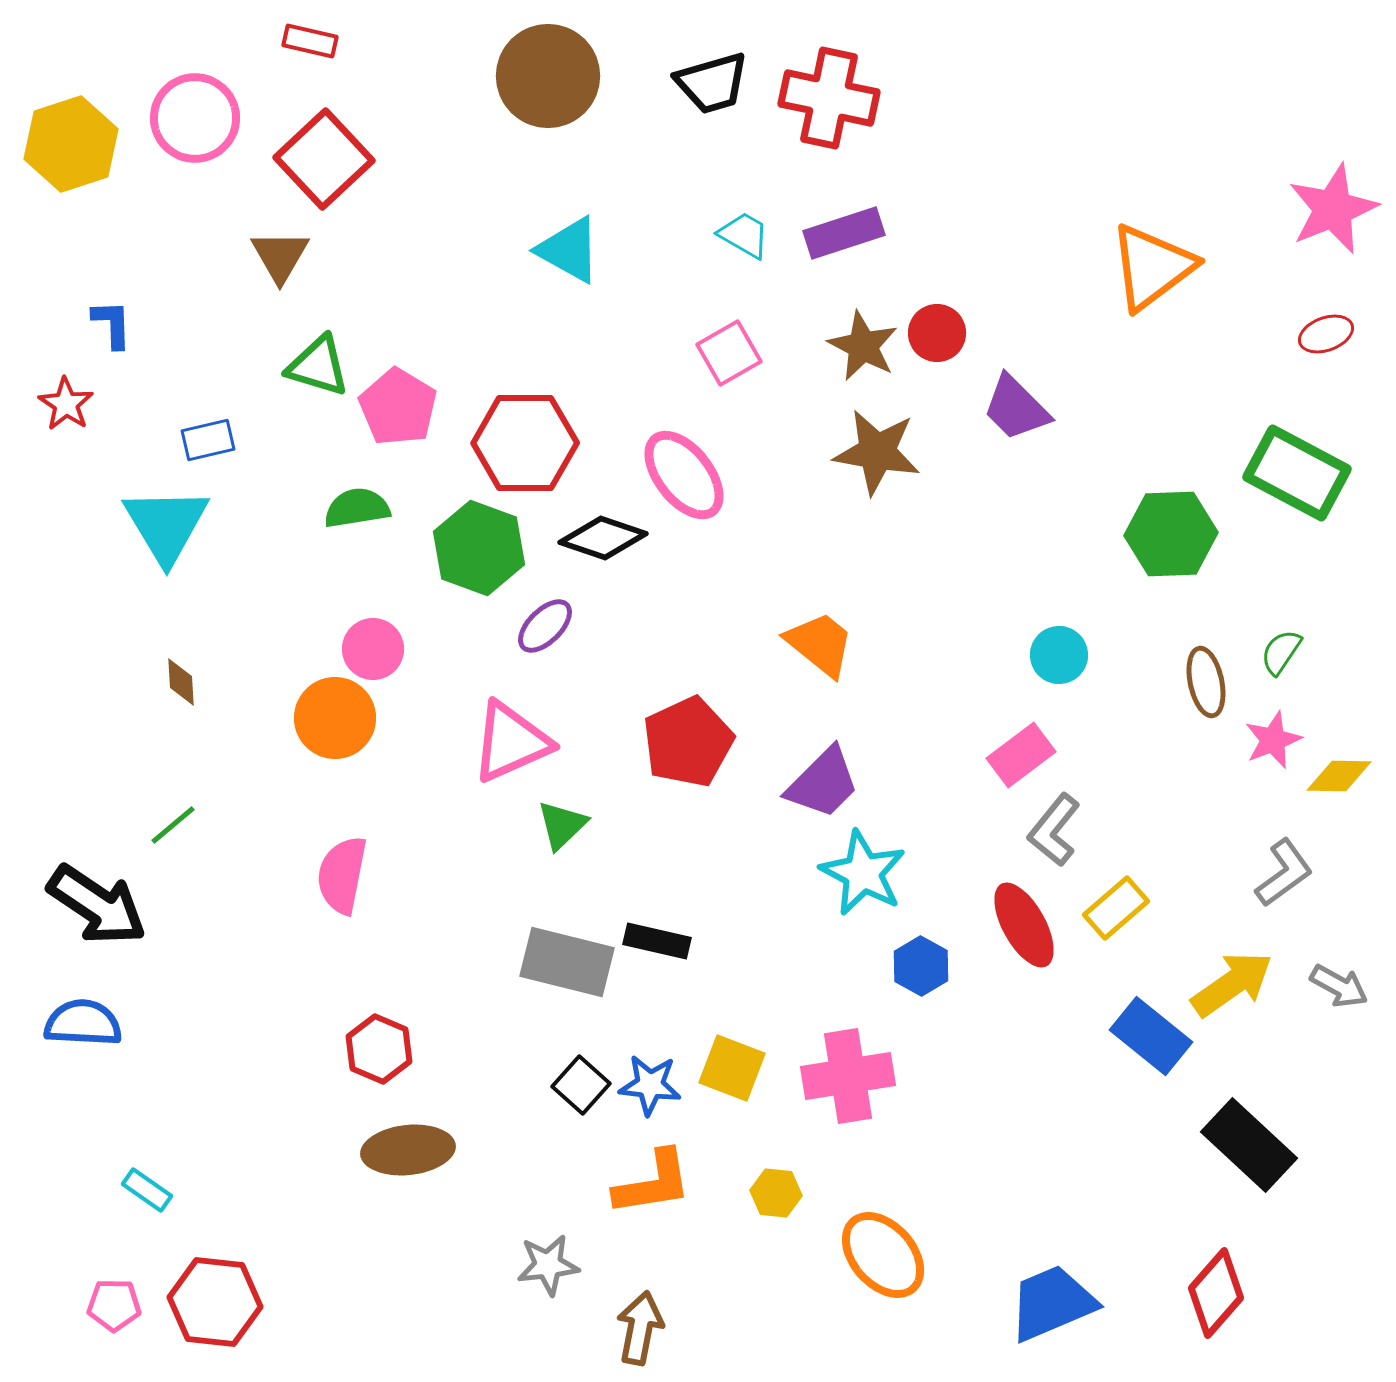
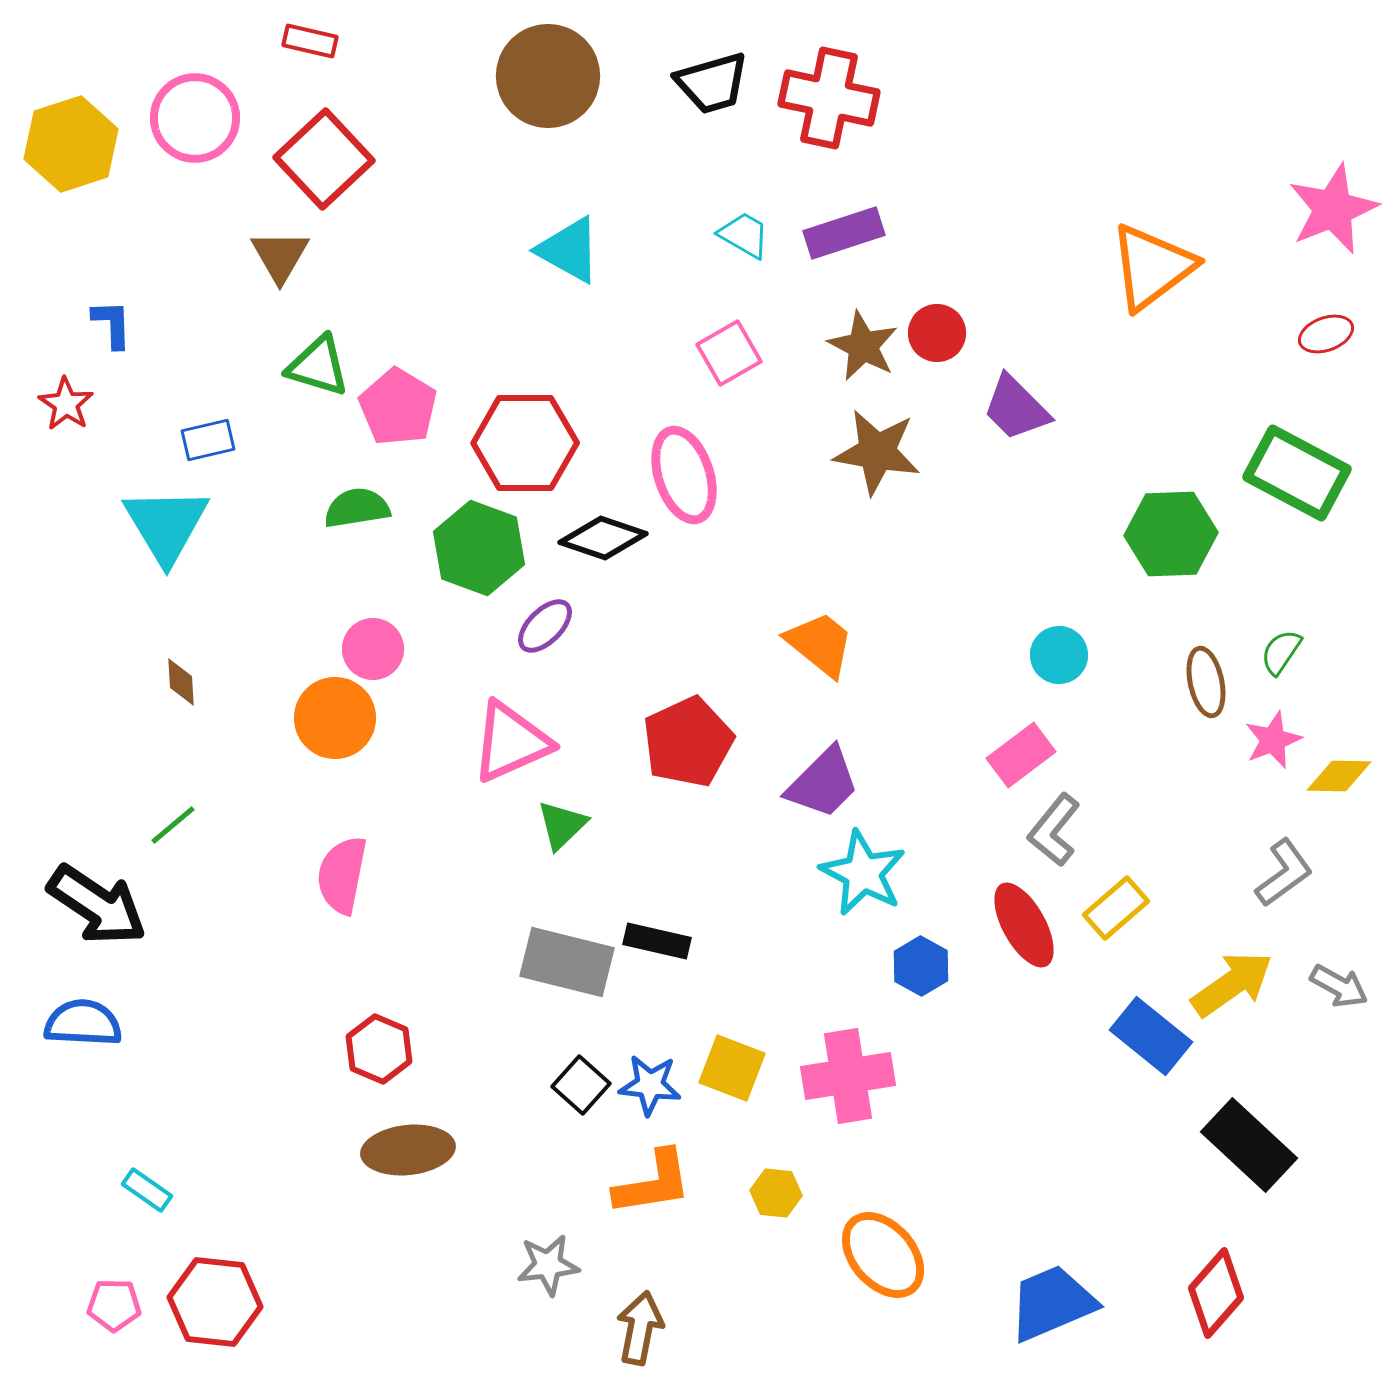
pink ellipse at (684, 475): rotated 20 degrees clockwise
